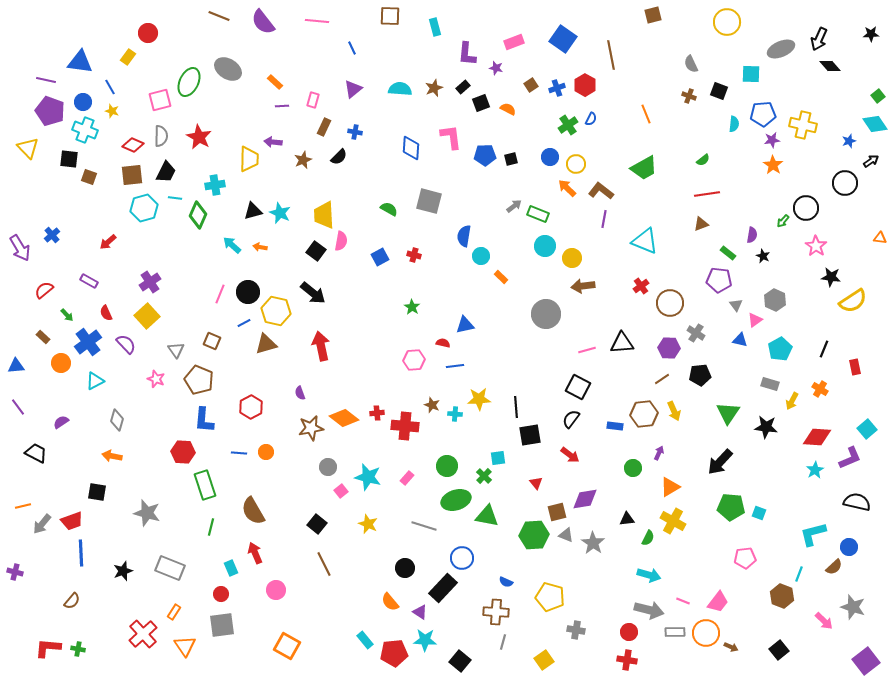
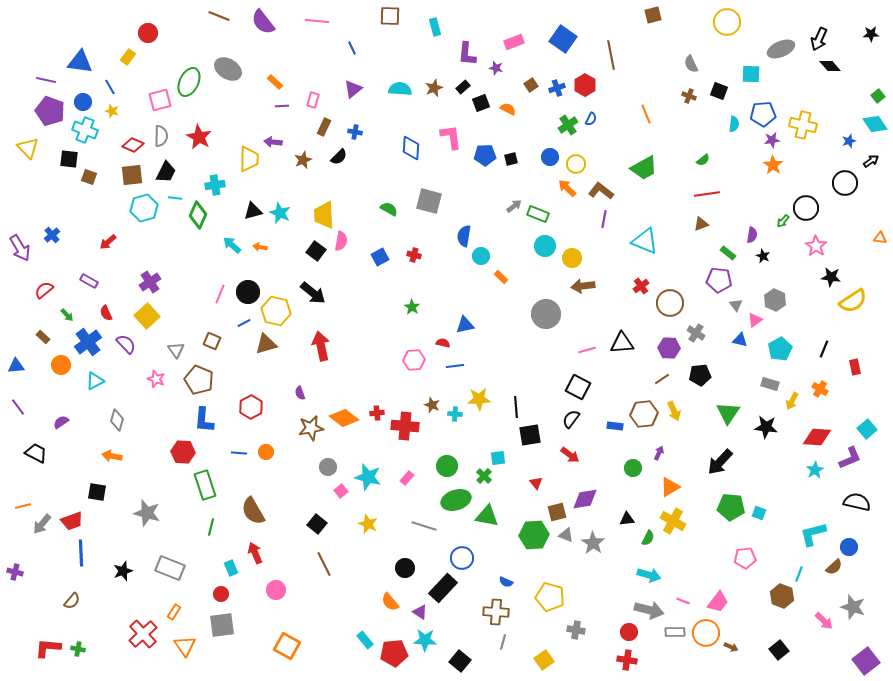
orange circle at (61, 363): moved 2 px down
